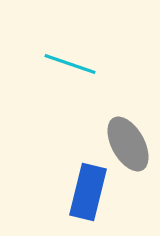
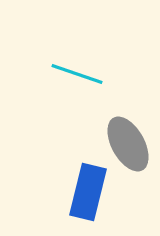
cyan line: moved 7 px right, 10 px down
